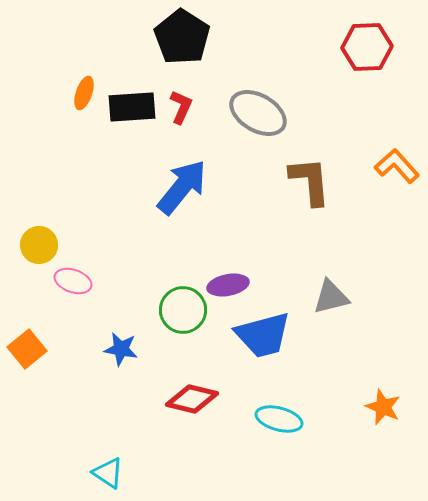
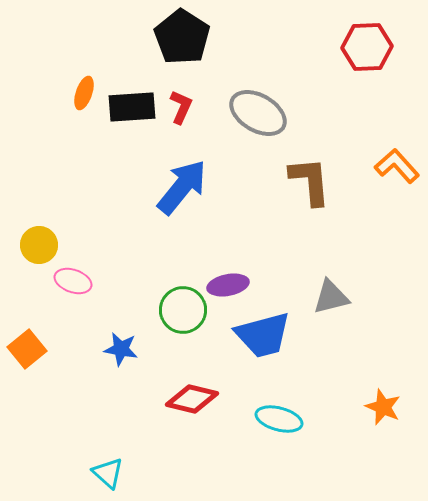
cyan triangle: rotated 8 degrees clockwise
